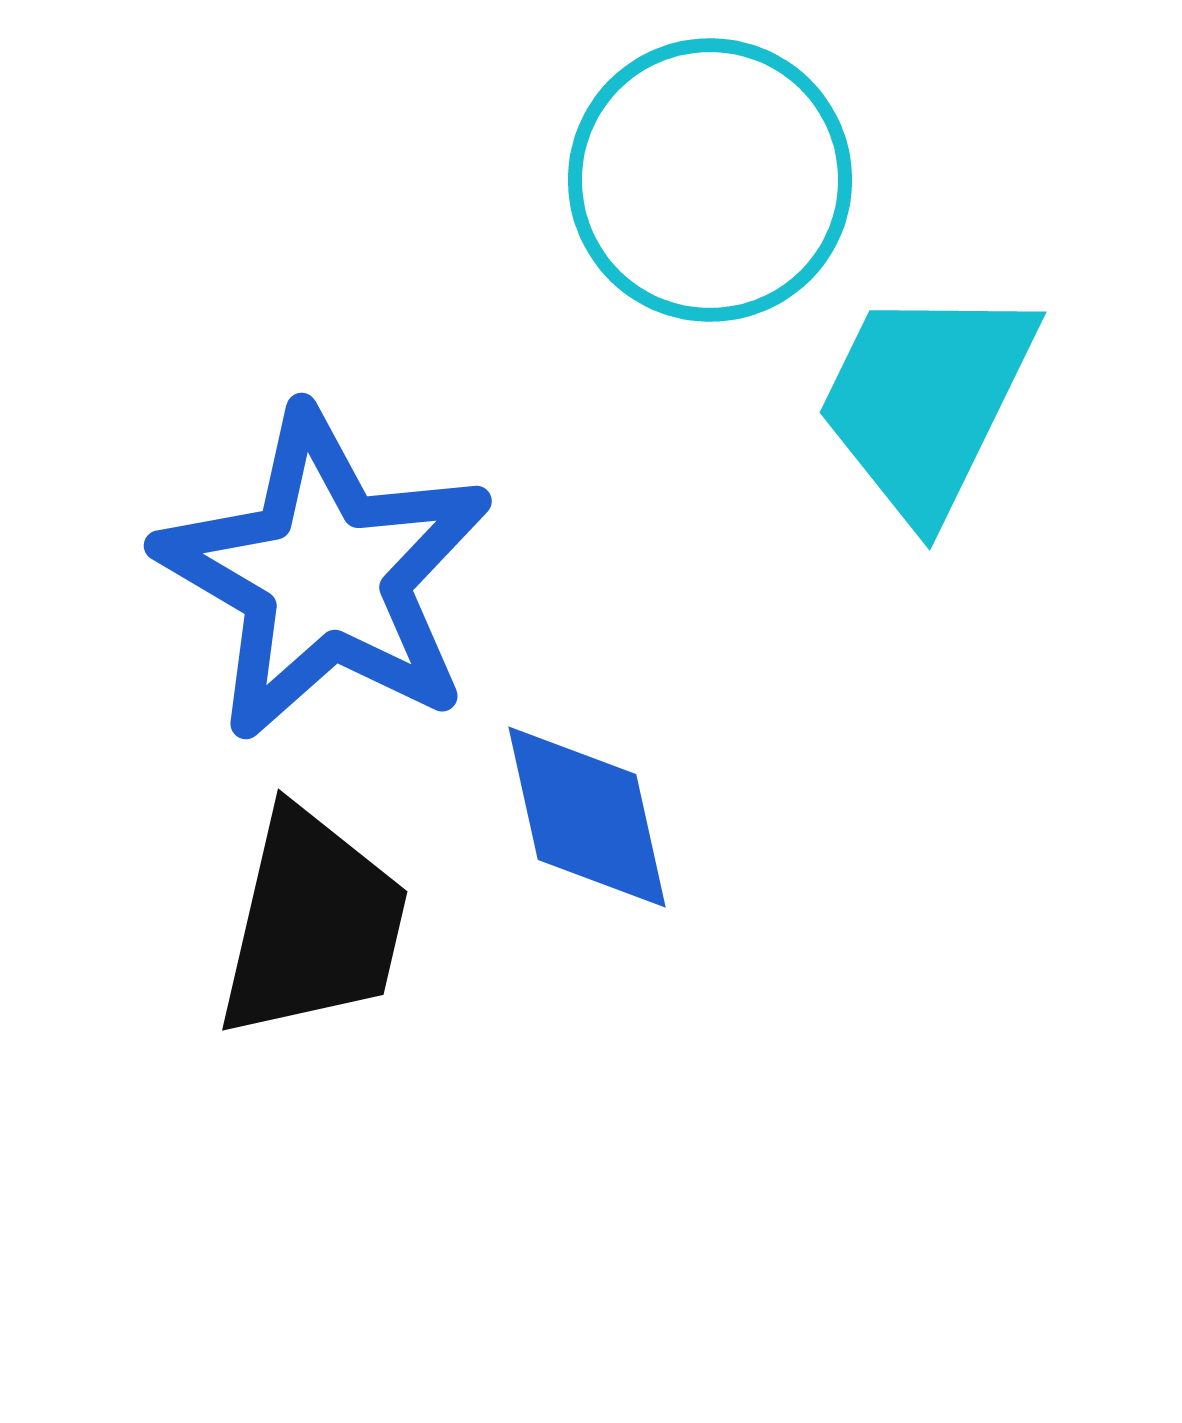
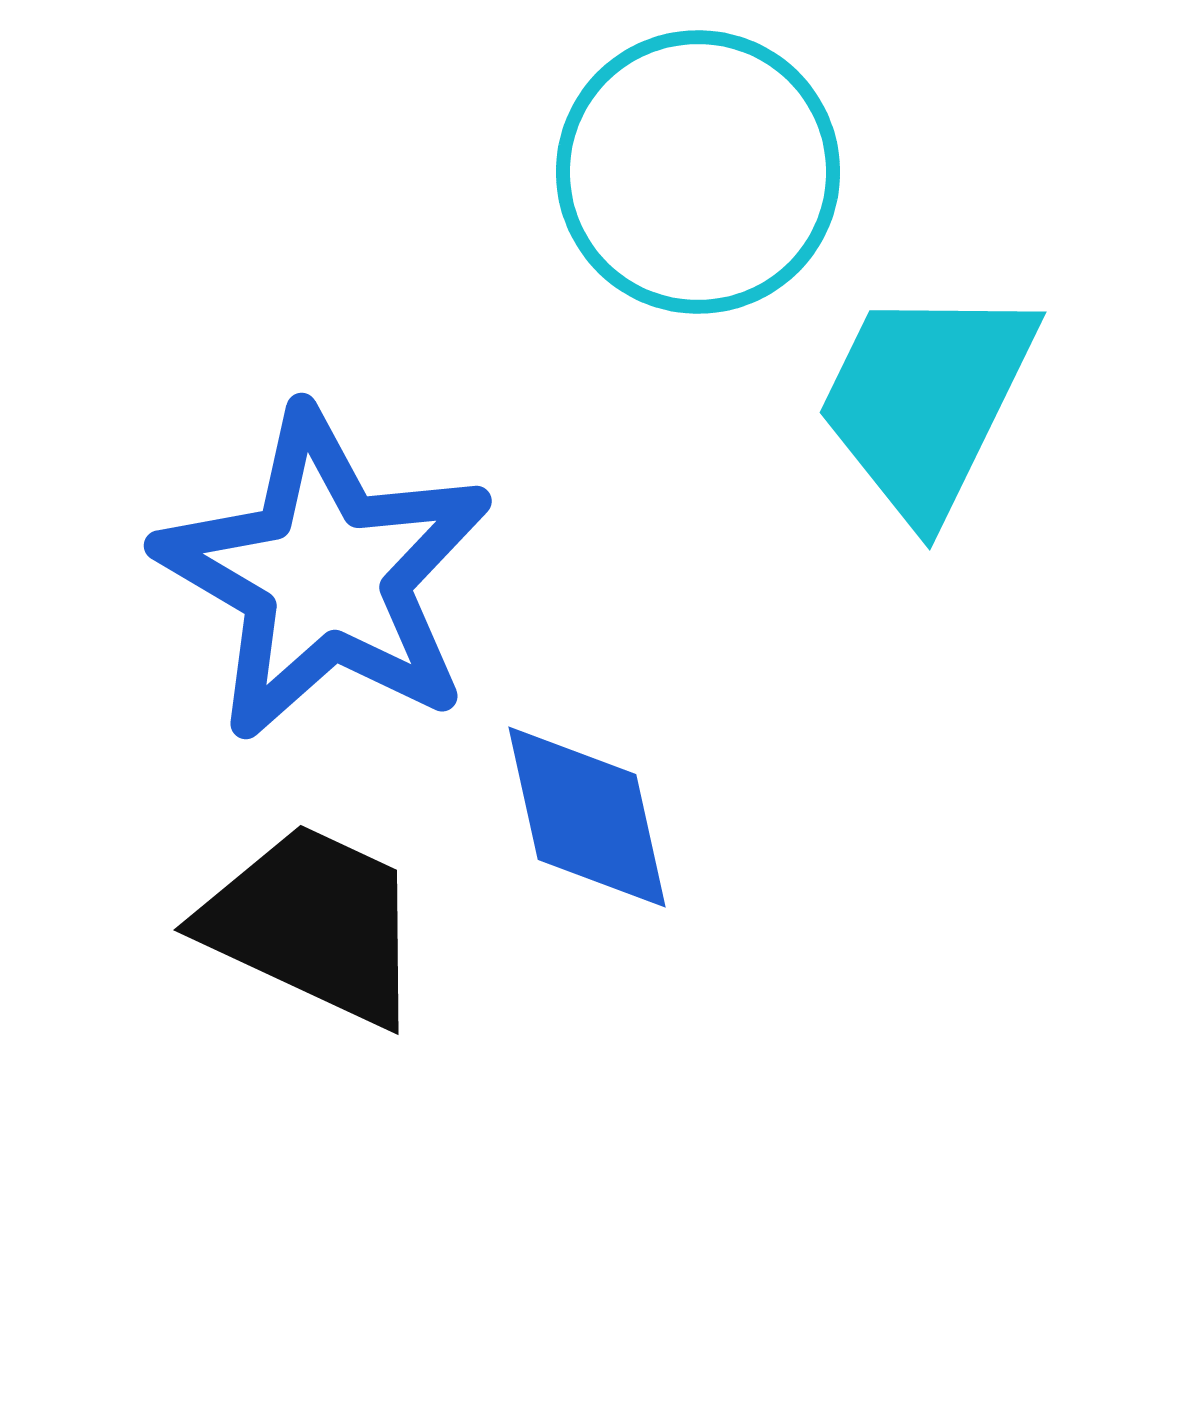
cyan circle: moved 12 px left, 8 px up
black trapezoid: rotated 78 degrees counterclockwise
